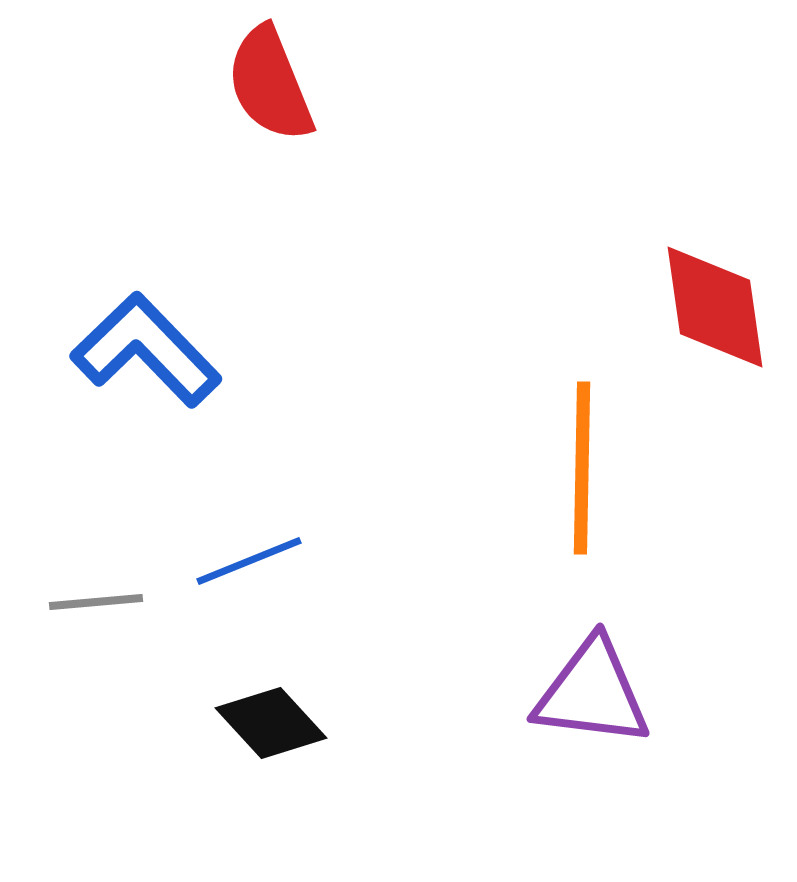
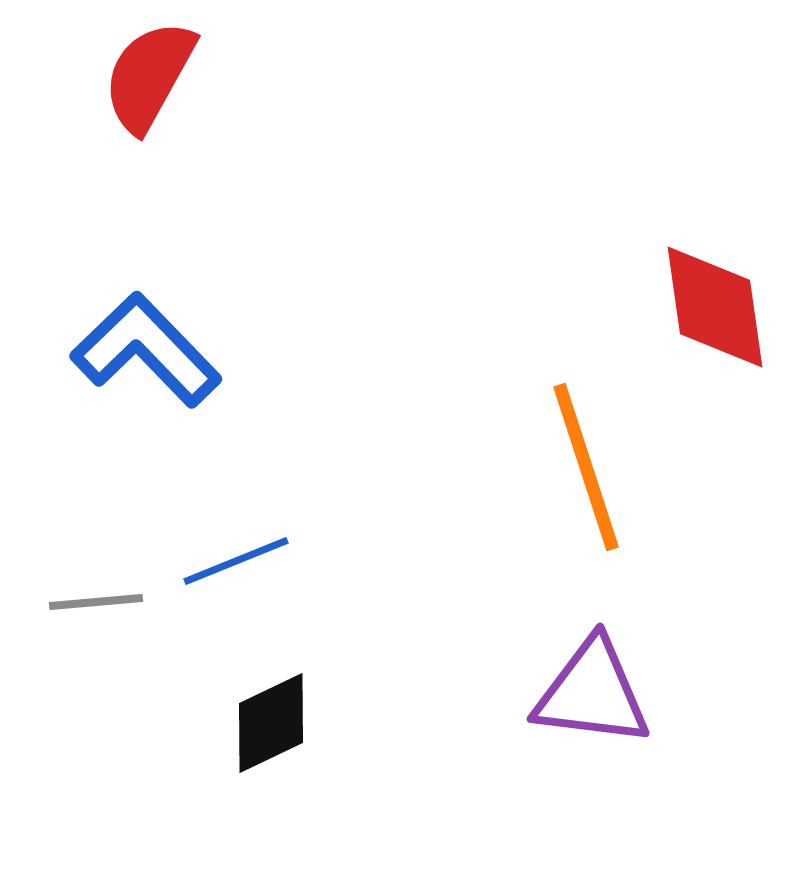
red semicircle: moved 121 px left, 8 px up; rotated 51 degrees clockwise
orange line: moved 4 px right, 1 px up; rotated 19 degrees counterclockwise
blue line: moved 13 px left
black diamond: rotated 73 degrees counterclockwise
